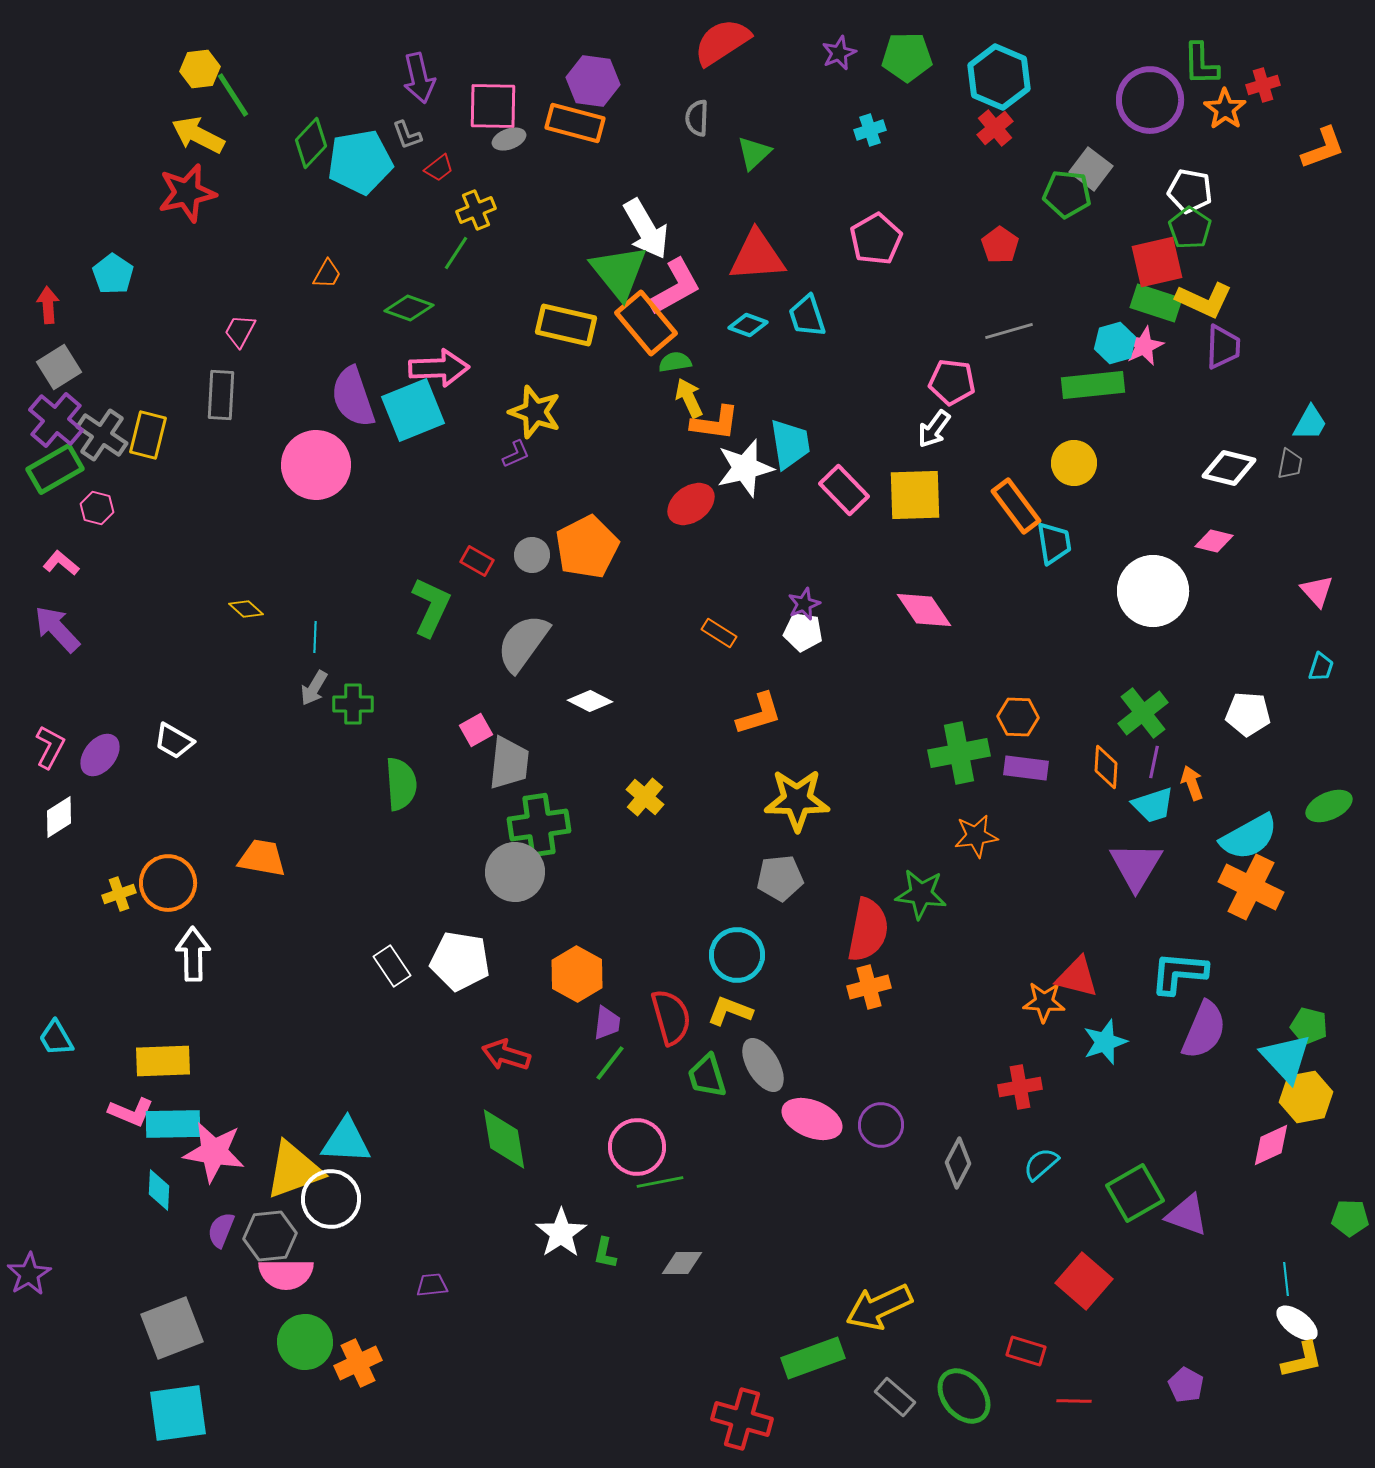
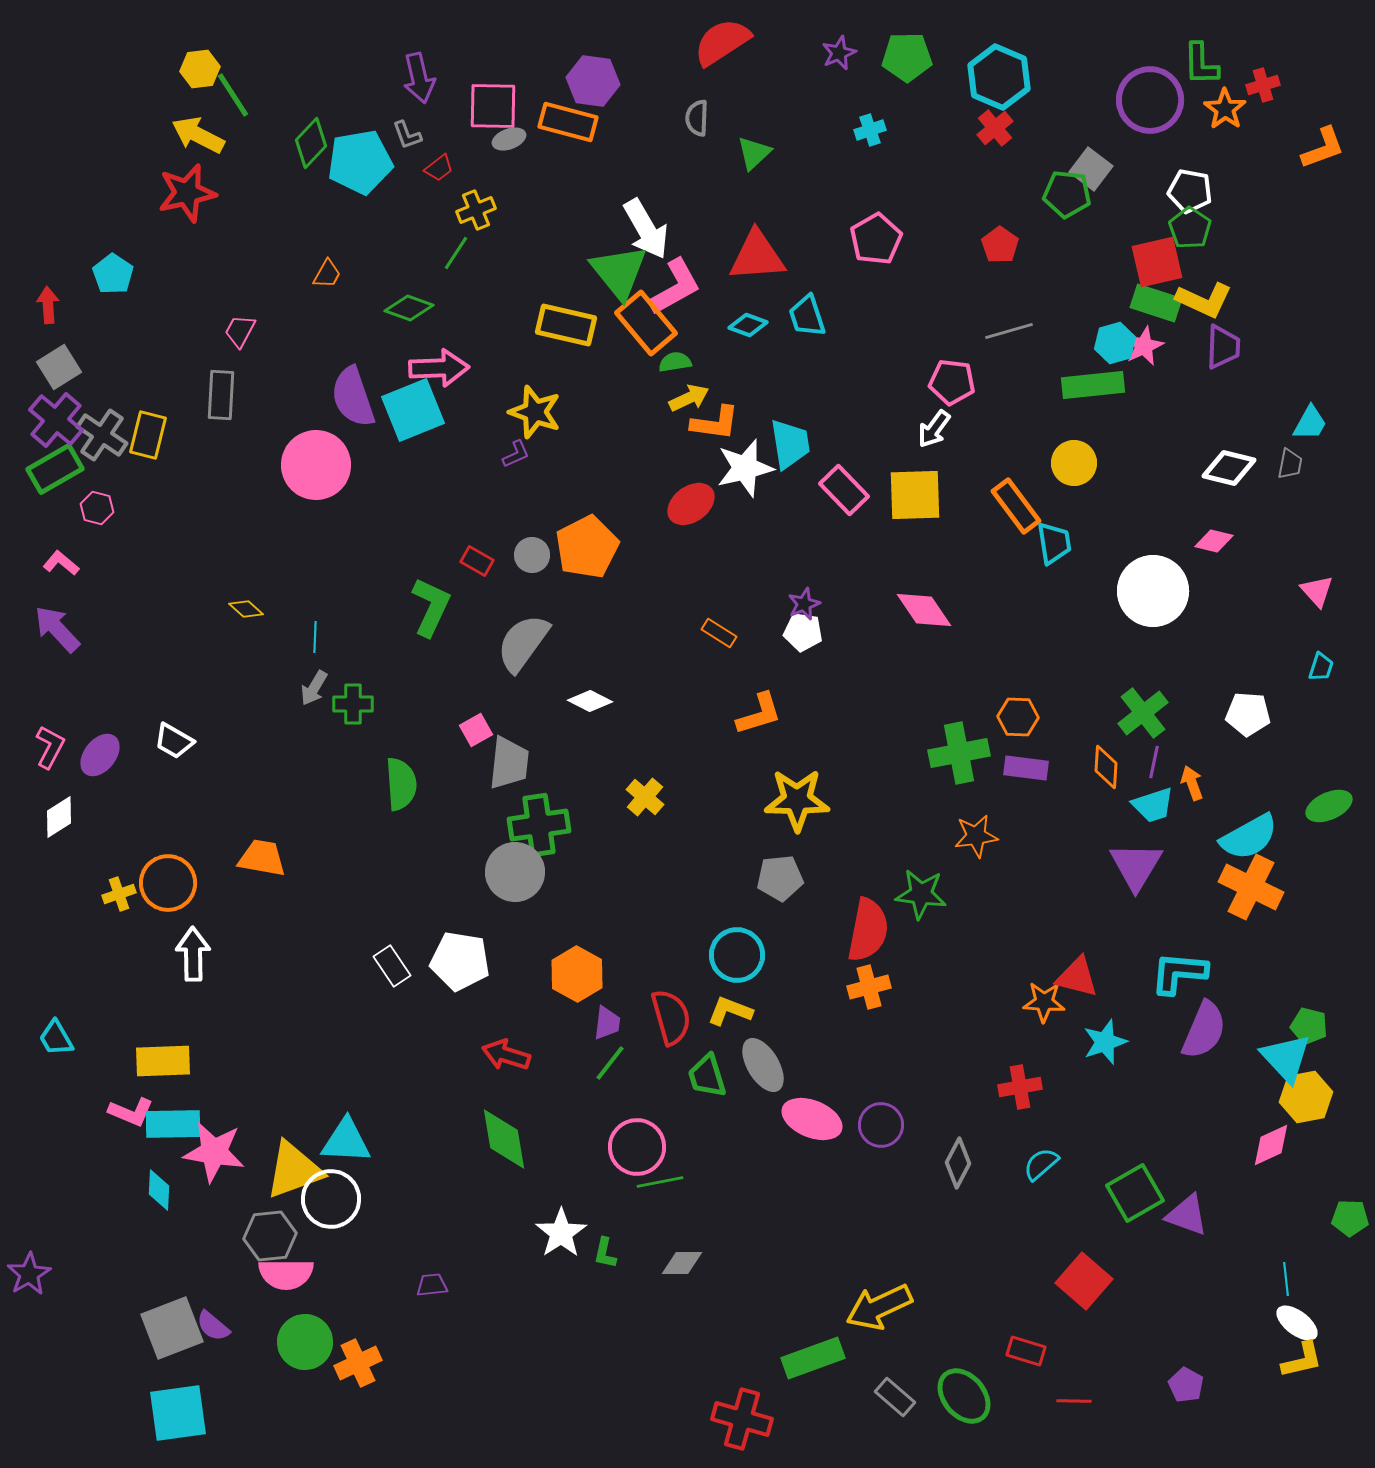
orange rectangle at (575, 123): moved 7 px left, 1 px up
yellow arrow at (689, 398): rotated 90 degrees clockwise
purple semicircle at (221, 1230): moved 8 px left, 96 px down; rotated 72 degrees counterclockwise
